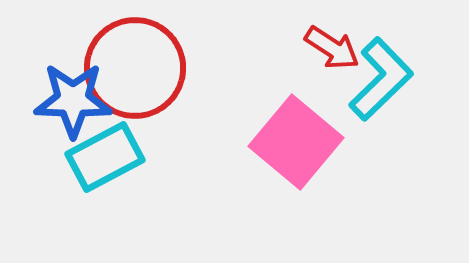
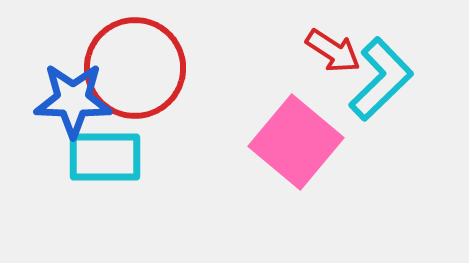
red arrow: moved 1 px right, 3 px down
cyan rectangle: rotated 28 degrees clockwise
